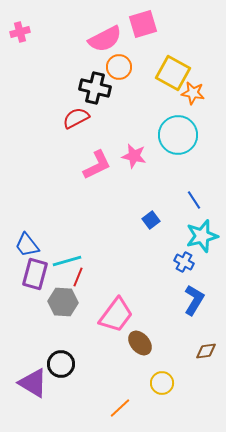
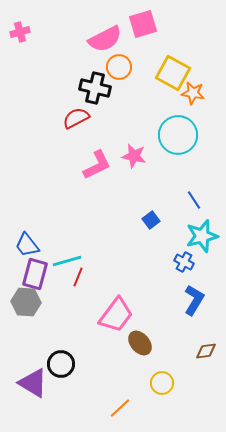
gray hexagon: moved 37 px left
